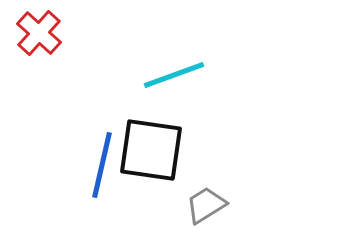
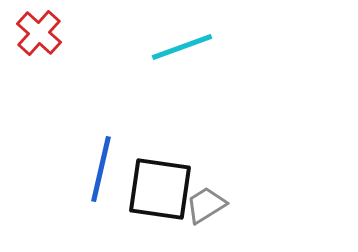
cyan line: moved 8 px right, 28 px up
black square: moved 9 px right, 39 px down
blue line: moved 1 px left, 4 px down
